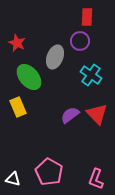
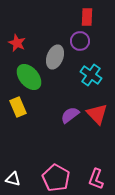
pink pentagon: moved 7 px right, 6 px down
